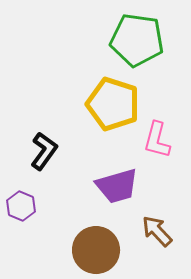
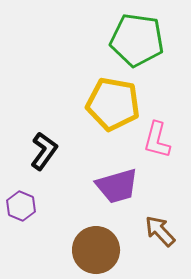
yellow pentagon: rotated 8 degrees counterclockwise
brown arrow: moved 3 px right
